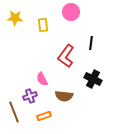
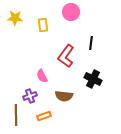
pink semicircle: moved 3 px up
brown line: moved 2 px right, 3 px down; rotated 20 degrees clockwise
